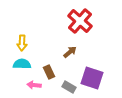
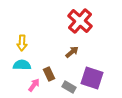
brown arrow: moved 2 px right
cyan semicircle: moved 1 px down
brown rectangle: moved 2 px down
pink arrow: rotated 120 degrees clockwise
